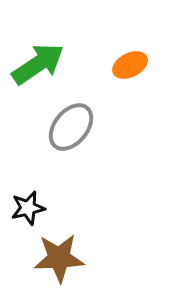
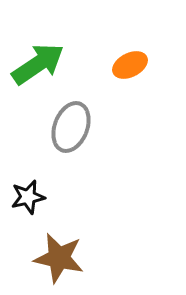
gray ellipse: rotated 18 degrees counterclockwise
black star: moved 11 px up
brown star: rotated 15 degrees clockwise
